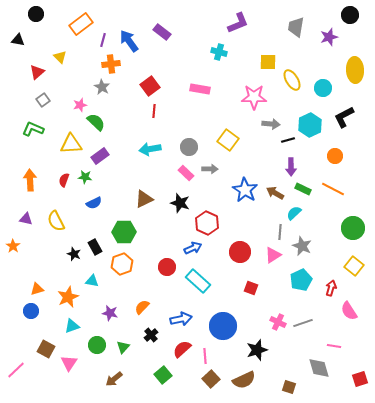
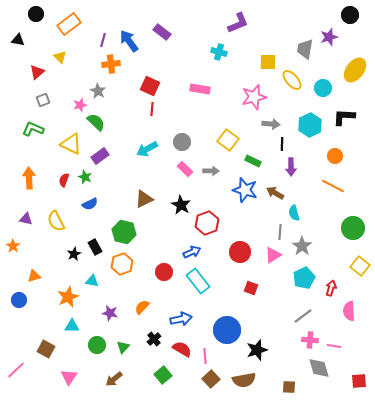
orange rectangle at (81, 24): moved 12 px left
gray trapezoid at (296, 27): moved 9 px right, 22 px down
yellow ellipse at (355, 70): rotated 40 degrees clockwise
yellow ellipse at (292, 80): rotated 10 degrees counterclockwise
red square at (150, 86): rotated 30 degrees counterclockwise
gray star at (102, 87): moved 4 px left, 4 px down
pink star at (254, 97): rotated 15 degrees counterclockwise
gray square at (43, 100): rotated 16 degrees clockwise
red line at (154, 111): moved 2 px left, 2 px up
black L-shape at (344, 117): rotated 30 degrees clockwise
black line at (288, 140): moved 6 px left, 4 px down; rotated 72 degrees counterclockwise
yellow triangle at (71, 144): rotated 30 degrees clockwise
gray circle at (189, 147): moved 7 px left, 5 px up
cyan arrow at (150, 149): moved 3 px left; rotated 20 degrees counterclockwise
gray arrow at (210, 169): moved 1 px right, 2 px down
pink rectangle at (186, 173): moved 1 px left, 4 px up
green star at (85, 177): rotated 16 degrees clockwise
orange arrow at (30, 180): moved 1 px left, 2 px up
green rectangle at (303, 189): moved 50 px left, 28 px up
orange line at (333, 189): moved 3 px up
blue star at (245, 190): rotated 15 degrees counterclockwise
blue semicircle at (94, 203): moved 4 px left, 1 px down
black star at (180, 203): moved 1 px right, 2 px down; rotated 12 degrees clockwise
cyan semicircle at (294, 213): rotated 63 degrees counterclockwise
red hexagon at (207, 223): rotated 15 degrees clockwise
green hexagon at (124, 232): rotated 15 degrees clockwise
gray star at (302, 246): rotated 12 degrees clockwise
blue arrow at (193, 248): moved 1 px left, 4 px down
black star at (74, 254): rotated 24 degrees clockwise
yellow square at (354, 266): moved 6 px right
red circle at (167, 267): moved 3 px left, 5 px down
cyan pentagon at (301, 280): moved 3 px right, 2 px up
cyan rectangle at (198, 281): rotated 10 degrees clockwise
orange triangle at (37, 289): moved 3 px left, 13 px up
blue circle at (31, 311): moved 12 px left, 11 px up
pink semicircle at (349, 311): rotated 30 degrees clockwise
pink cross at (278, 322): moved 32 px right, 18 px down; rotated 21 degrees counterclockwise
gray line at (303, 323): moved 7 px up; rotated 18 degrees counterclockwise
cyan triangle at (72, 326): rotated 21 degrees clockwise
blue circle at (223, 326): moved 4 px right, 4 px down
black cross at (151, 335): moved 3 px right, 4 px down
red semicircle at (182, 349): rotated 72 degrees clockwise
pink triangle at (69, 363): moved 14 px down
red square at (360, 379): moved 1 px left, 2 px down; rotated 14 degrees clockwise
brown semicircle at (244, 380): rotated 15 degrees clockwise
brown square at (289, 387): rotated 16 degrees counterclockwise
